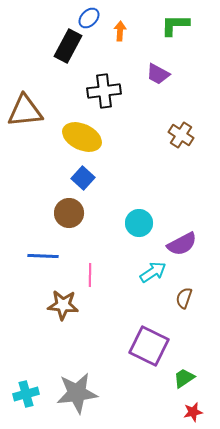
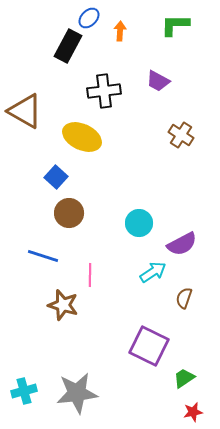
purple trapezoid: moved 7 px down
brown triangle: rotated 36 degrees clockwise
blue square: moved 27 px left, 1 px up
blue line: rotated 16 degrees clockwise
brown star: rotated 12 degrees clockwise
cyan cross: moved 2 px left, 3 px up
